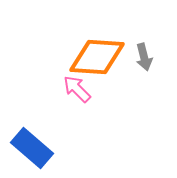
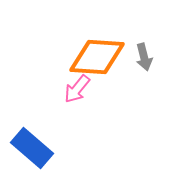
pink arrow: rotated 96 degrees counterclockwise
